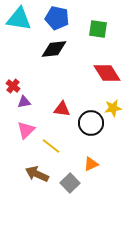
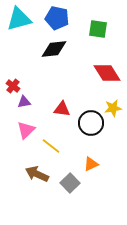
cyan triangle: rotated 24 degrees counterclockwise
